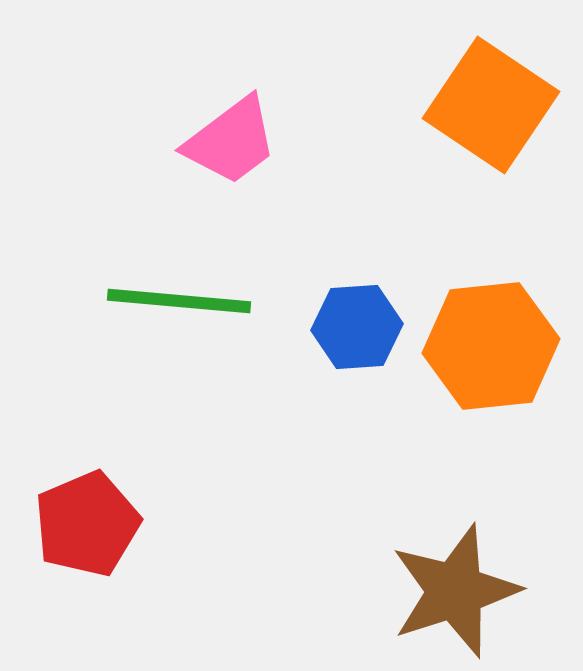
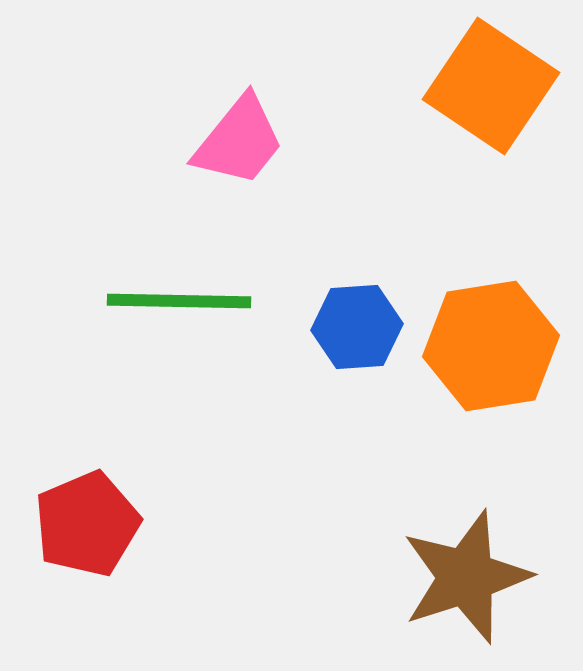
orange square: moved 19 px up
pink trapezoid: moved 8 px right; rotated 14 degrees counterclockwise
green line: rotated 4 degrees counterclockwise
orange hexagon: rotated 3 degrees counterclockwise
brown star: moved 11 px right, 14 px up
